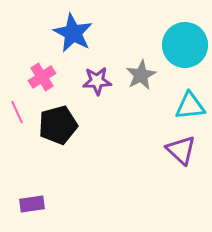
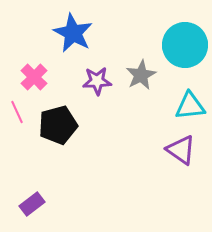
pink cross: moved 8 px left; rotated 12 degrees counterclockwise
purple triangle: rotated 8 degrees counterclockwise
purple rectangle: rotated 30 degrees counterclockwise
